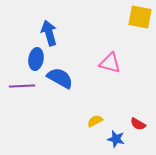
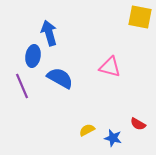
blue ellipse: moved 3 px left, 3 px up
pink triangle: moved 4 px down
purple line: rotated 70 degrees clockwise
yellow semicircle: moved 8 px left, 9 px down
blue star: moved 3 px left, 1 px up
